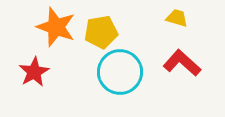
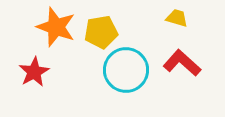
cyan circle: moved 6 px right, 2 px up
